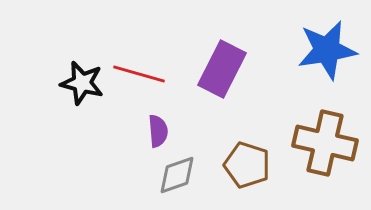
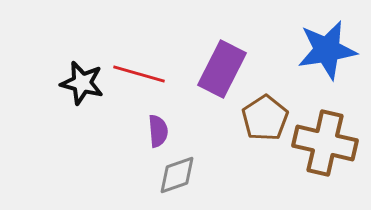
brown pentagon: moved 18 px right, 47 px up; rotated 21 degrees clockwise
